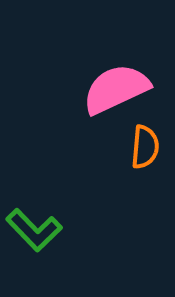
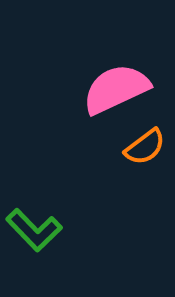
orange semicircle: rotated 48 degrees clockwise
